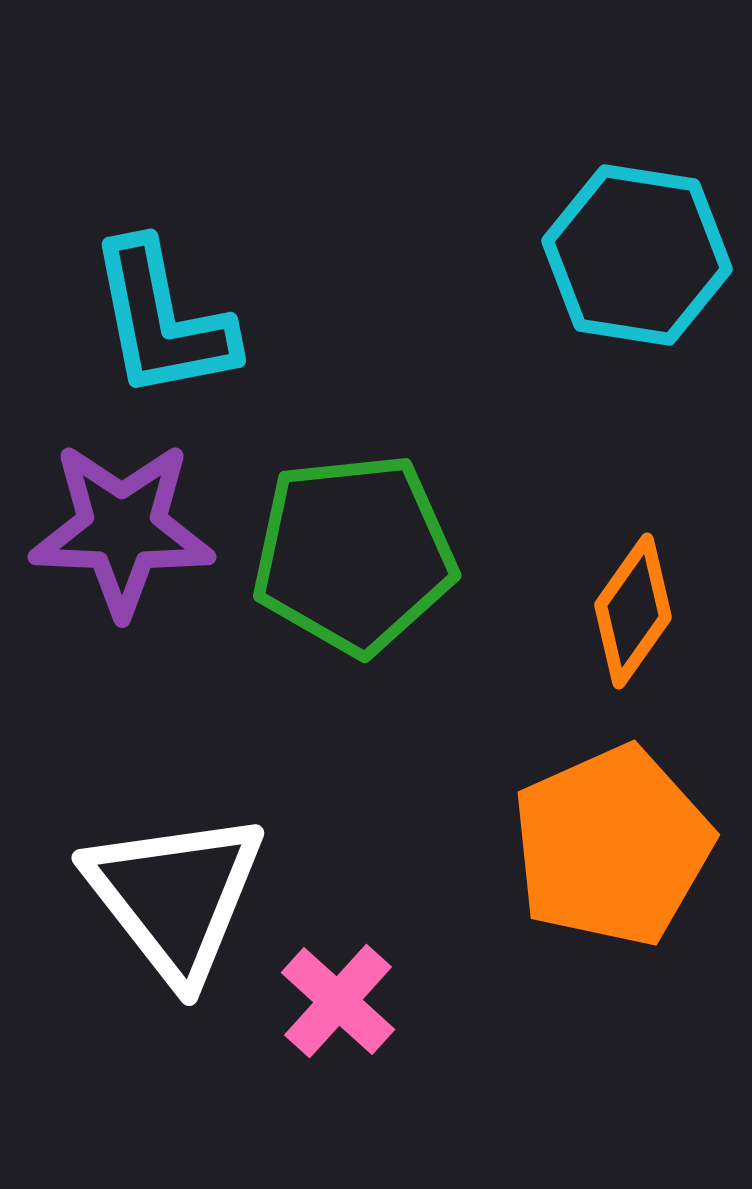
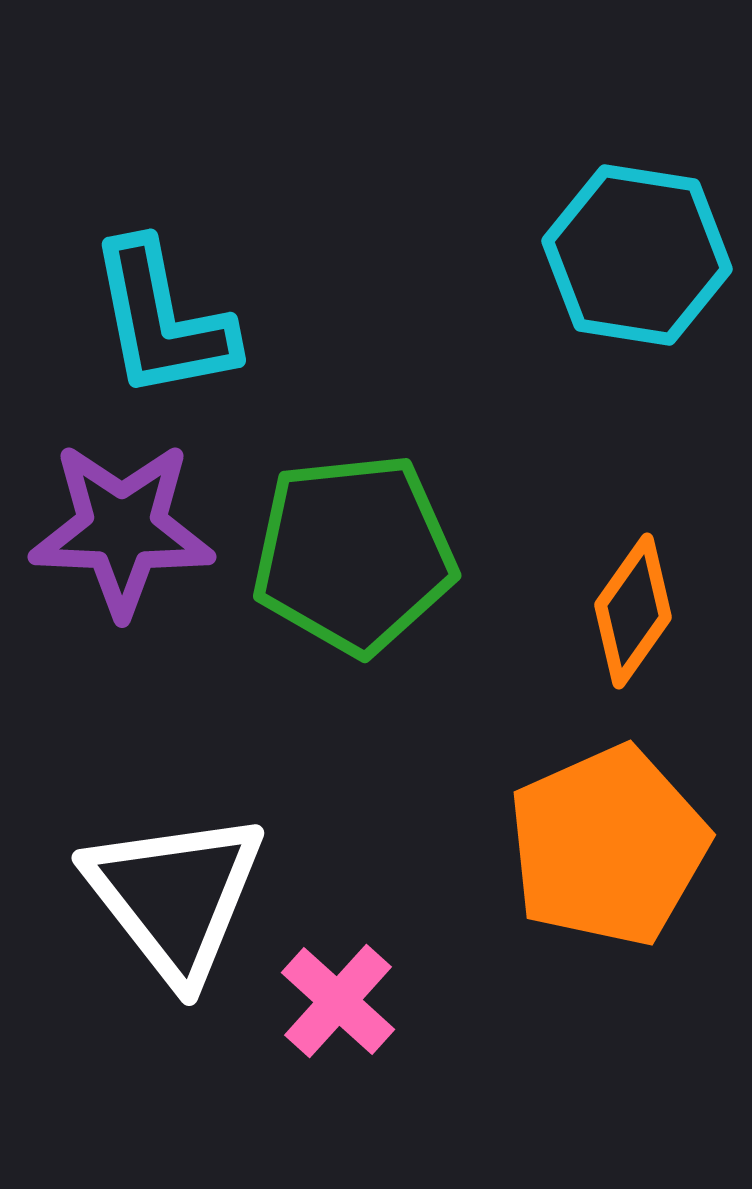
orange pentagon: moved 4 px left
